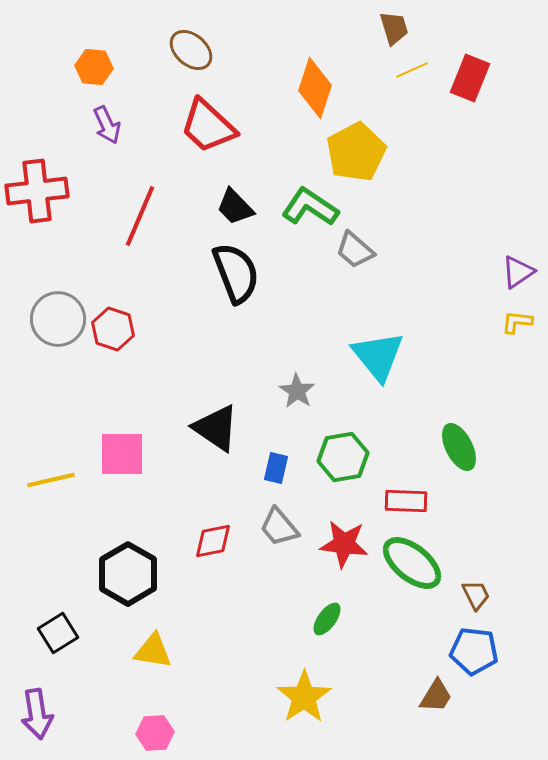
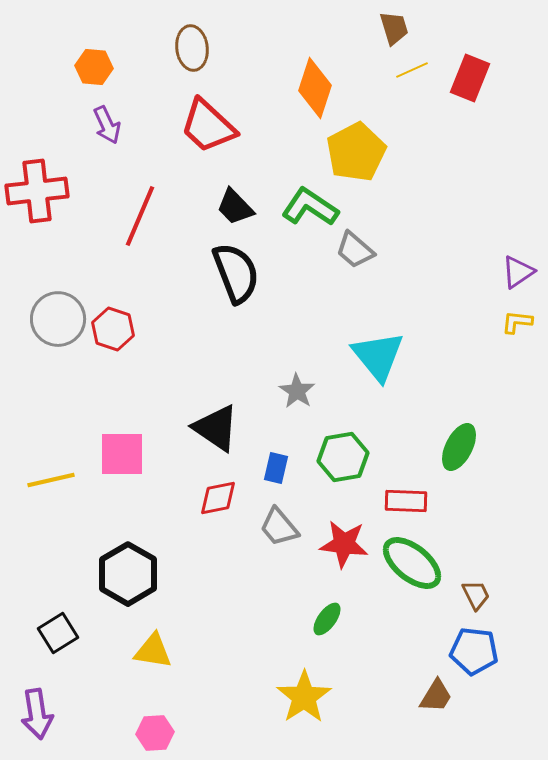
brown ellipse at (191, 50): moved 1 px right, 2 px up; rotated 42 degrees clockwise
green ellipse at (459, 447): rotated 54 degrees clockwise
red diamond at (213, 541): moved 5 px right, 43 px up
